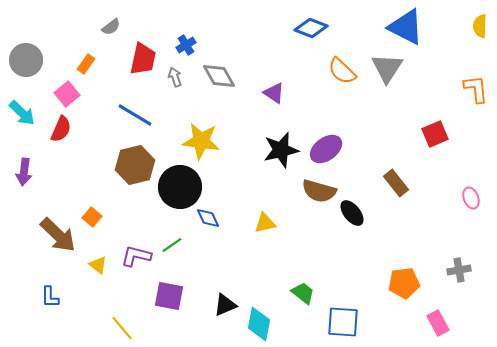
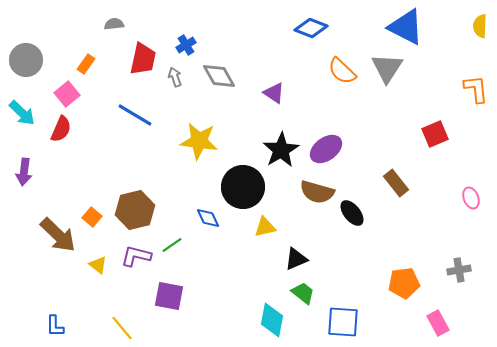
gray semicircle at (111, 27): moved 3 px right, 3 px up; rotated 150 degrees counterclockwise
yellow star at (201, 141): moved 2 px left
black star at (281, 150): rotated 18 degrees counterclockwise
brown hexagon at (135, 165): moved 45 px down
black circle at (180, 187): moved 63 px right
brown semicircle at (319, 191): moved 2 px left, 1 px down
yellow triangle at (265, 223): moved 4 px down
blue L-shape at (50, 297): moved 5 px right, 29 px down
black triangle at (225, 305): moved 71 px right, 46 px up
cyan diamond at (259, 324): moved 13 px right, 4 px up
